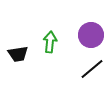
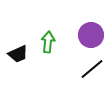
green arrow: moved 2 px left
black trapezoid: rotated 15 degrees counterclockwise
